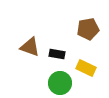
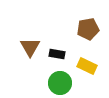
brown triangle: rotated 40 degrees clockwise
yellow rectangle: moved 1 px right, 2 px up
